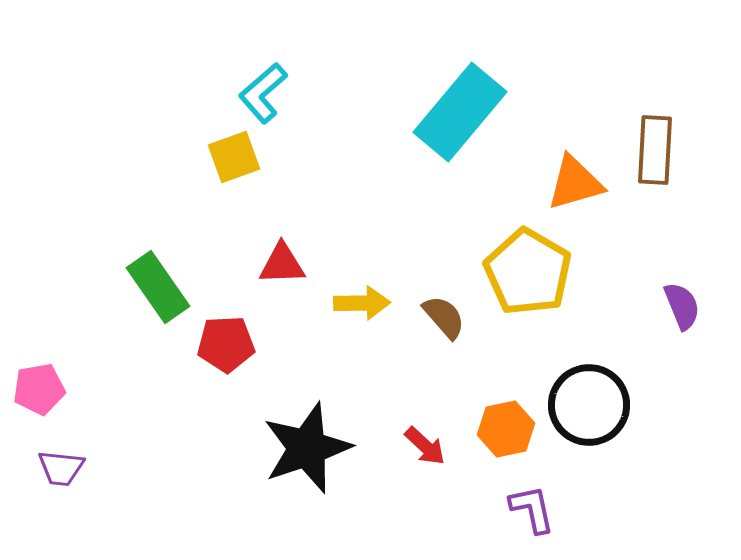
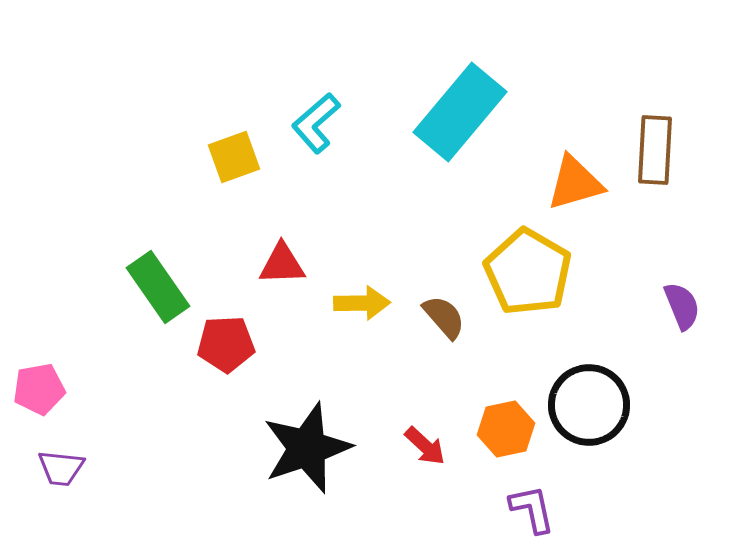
cyan L-shape: moved 53 px right, 30 px down
